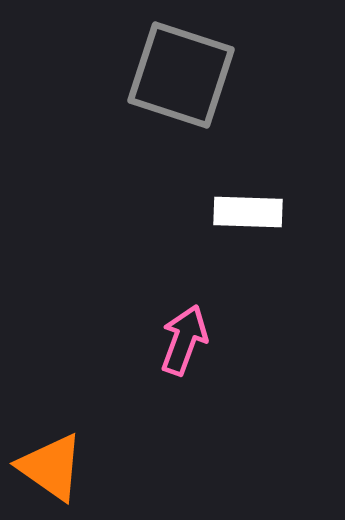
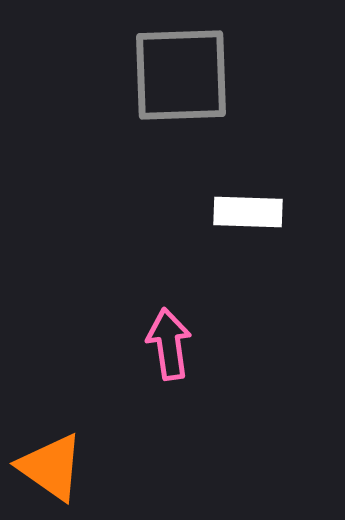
gray square: rotated 20 degrees counterclockwise
pink arrow: moved 15 px left, 4 px down; rotated 28 degrees counterclockwise
